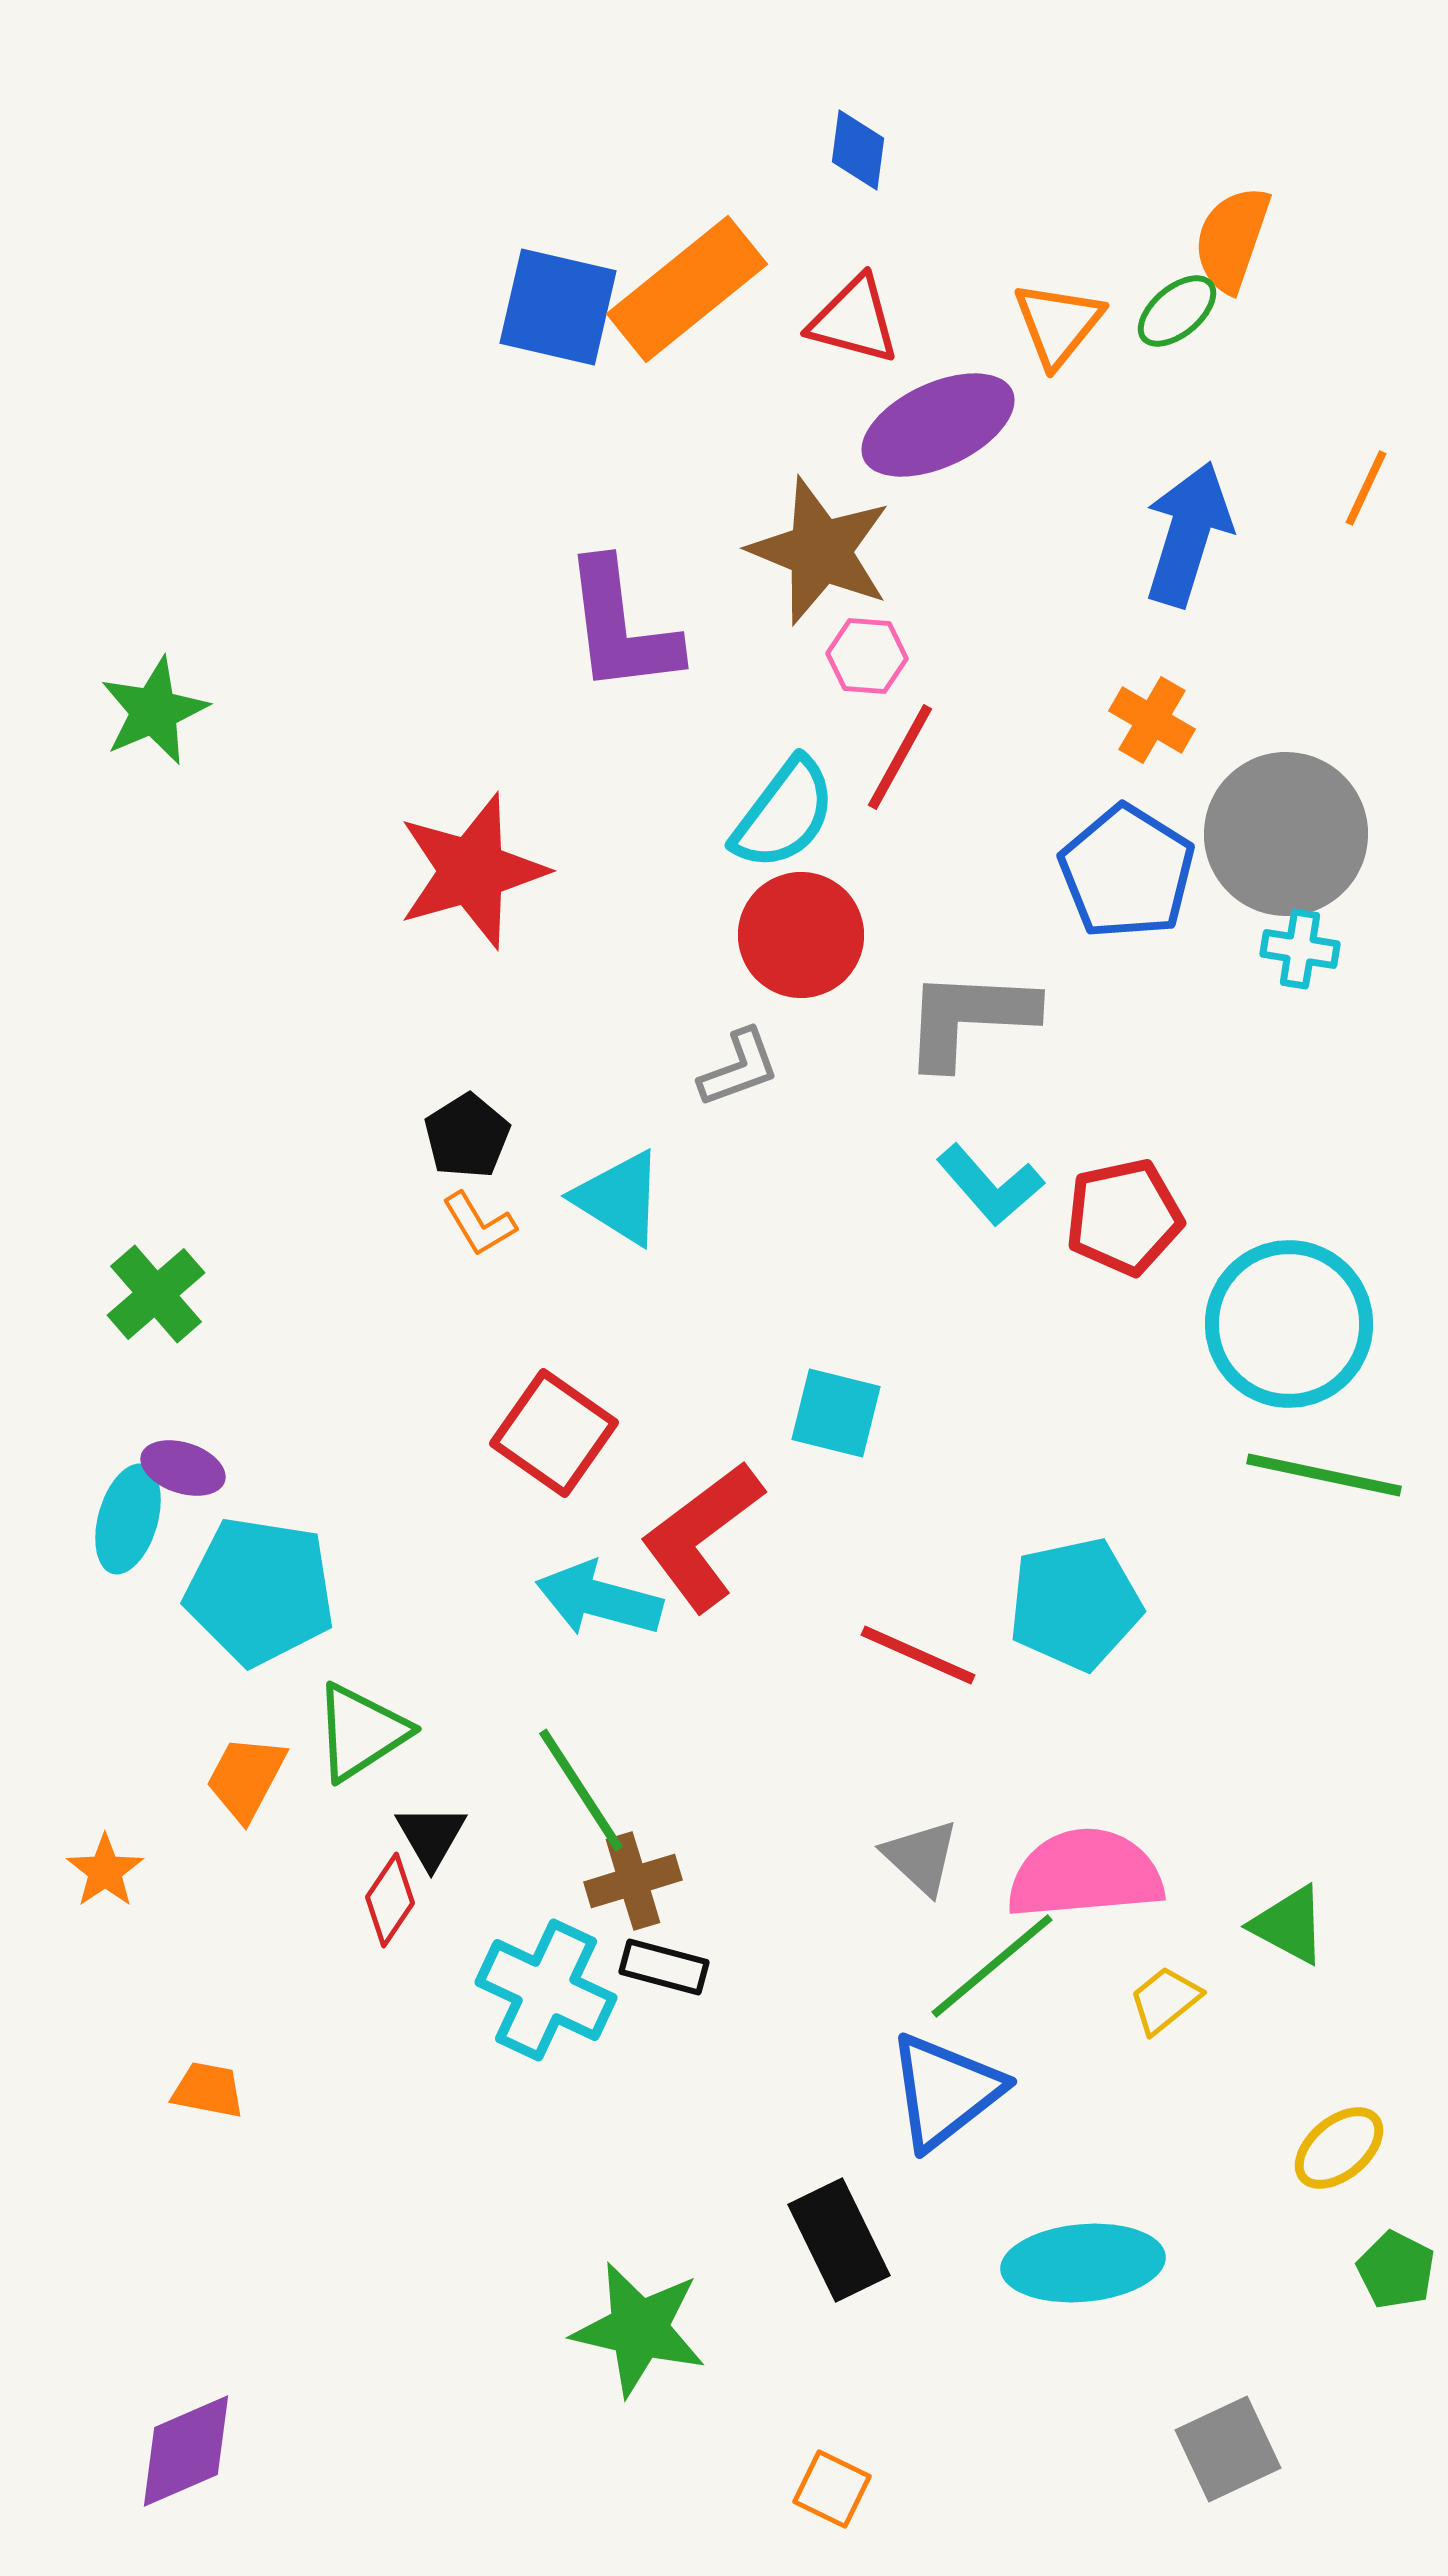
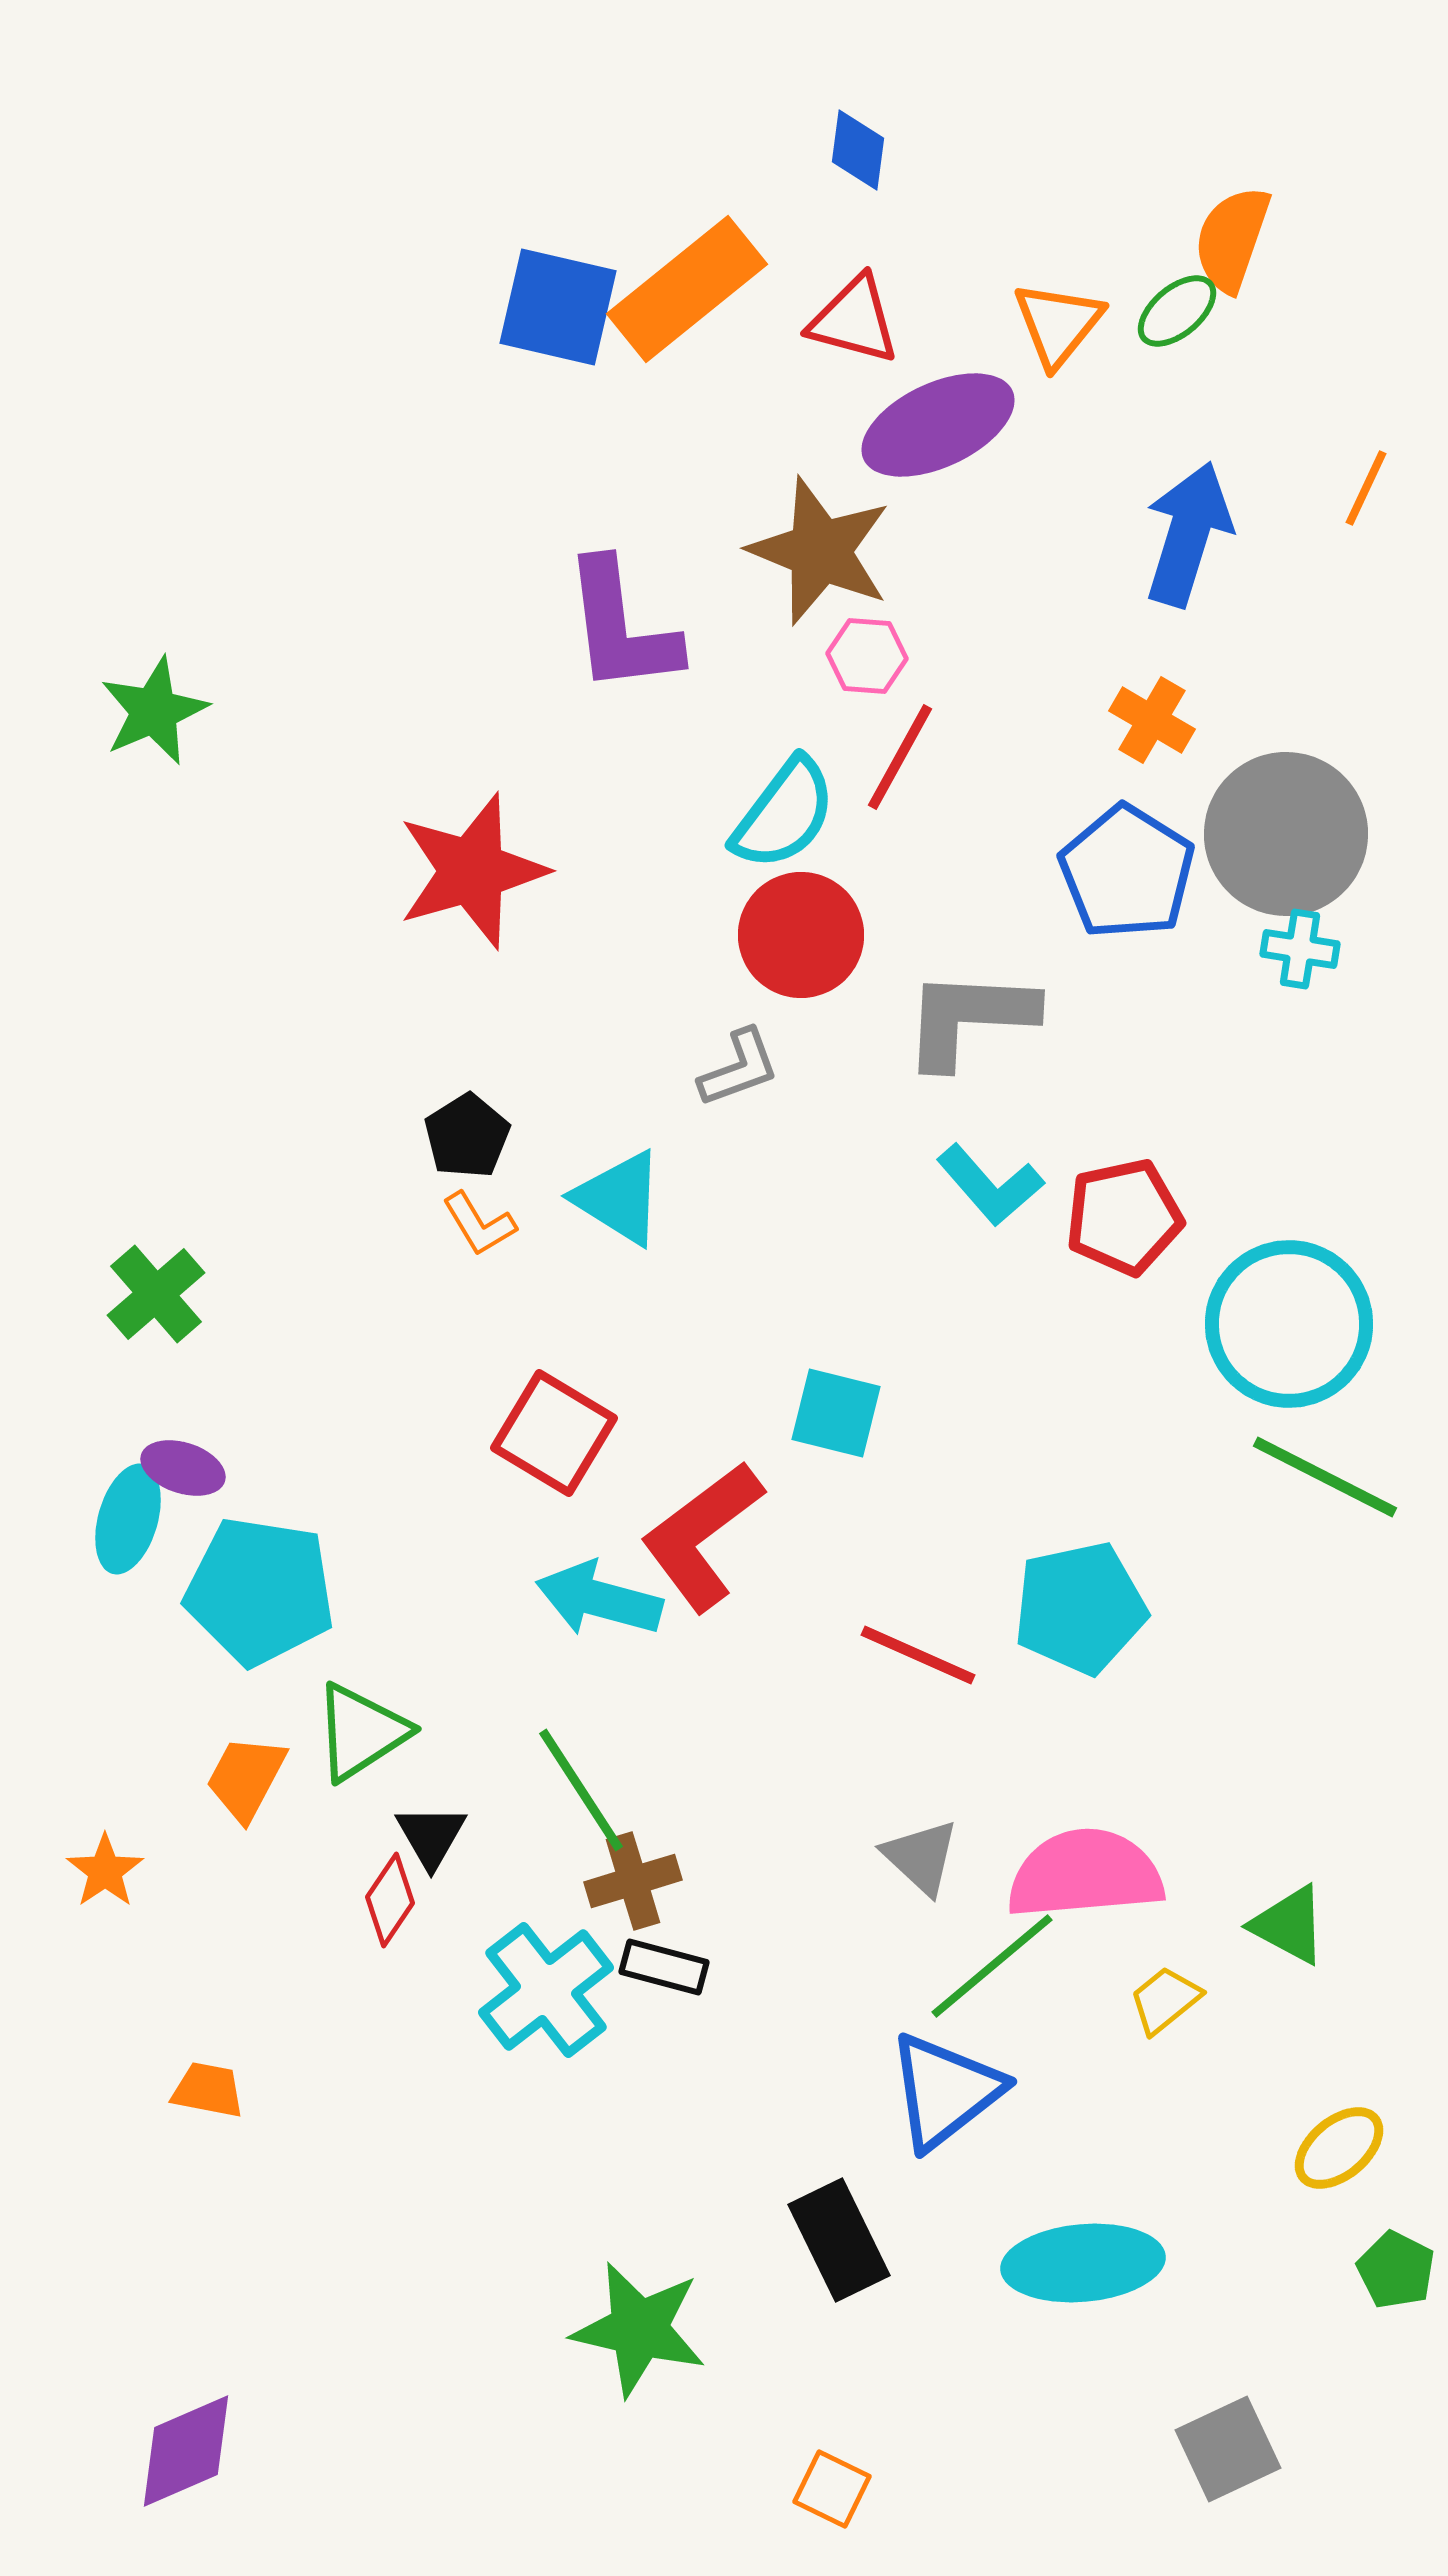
red square at (554, 1433): rotated 4 degrees counterclockwise
green line at (1324, 1475): moved 1 px right, 2 px down; rotated 15 degrees clockwise
cyan pentagon at (1075, 1604): moved 5 px right, 4 px down
cyan cross at (546, 1990): rotated 27 degrees clockwise
